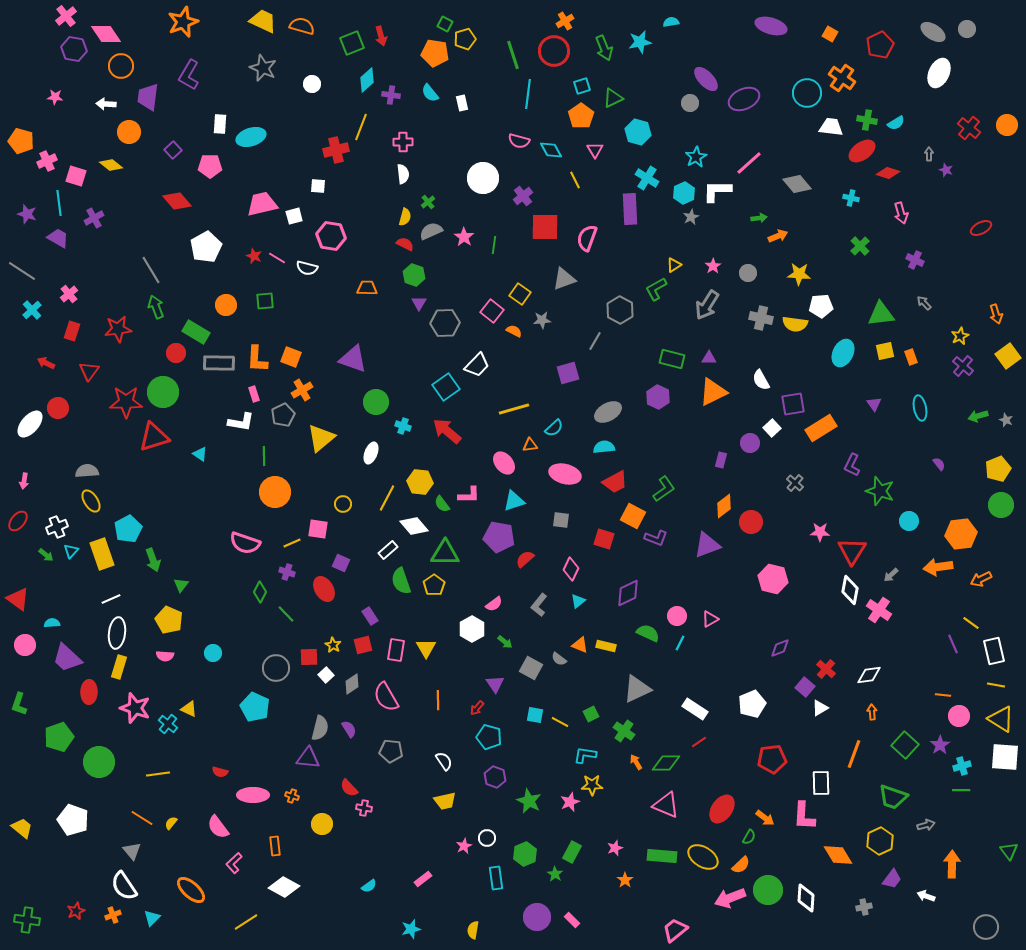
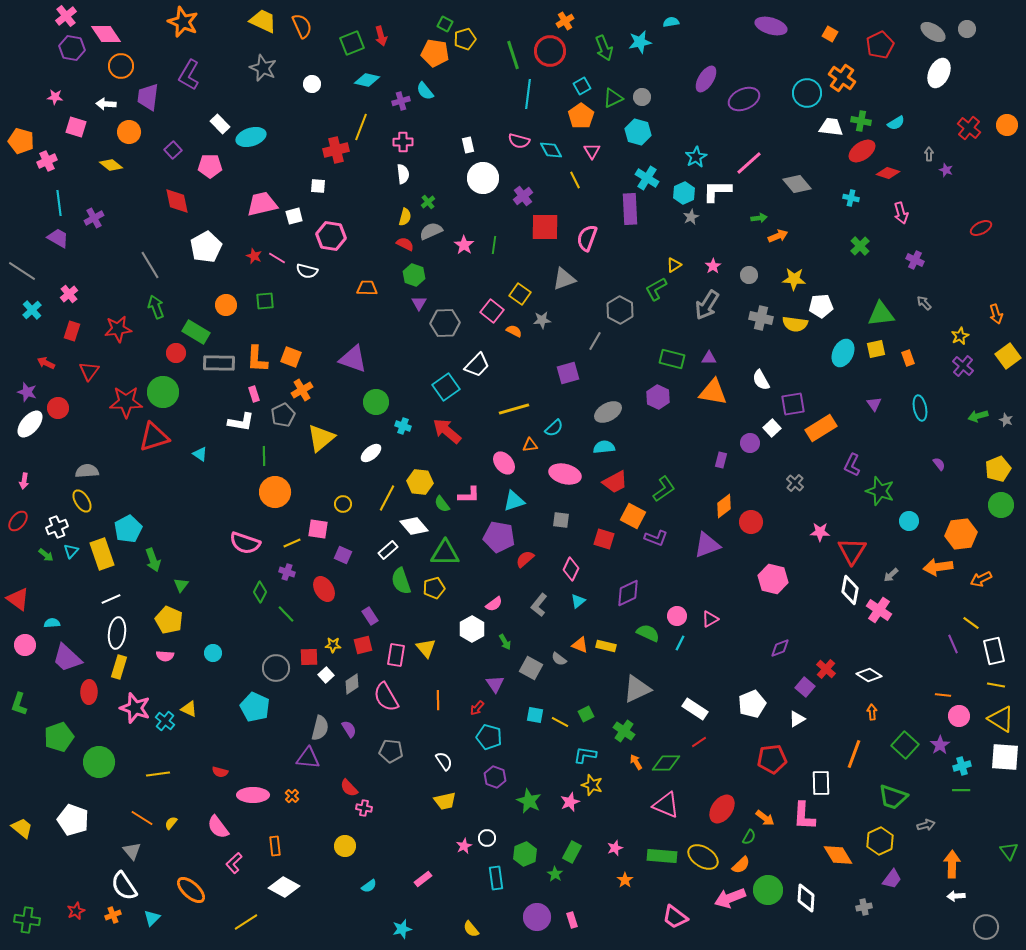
orange star at (183, 22): rotated 28 degrees counterclockwise
orange semicircle at (302, 26): rotated 50 degrees clockwise
purple hexagon at (74, 49): moved 2 px left, 1 px up
red circle at (554, 51): moved 4 px left
purple ellipse at (706, 79): rotated 76 degrees clockwise
cyan diamond at (367, 80): rotated 55 degrees clockwise
cyan square at (582, 86): rotated 12 degrees counterclockwise
cyan semicircle at (430, 93): moved 5 px left, 2 px up
purple cross at (391, 95): moved 10 px right, 6 px down; rotated 24 degrees counterclockwise
white rectangle at (462, 103): moved 6 px right, 42 px down
gray circle at (690, 103): moved 48 px left, 6 px up
green cross at (867, 120): moved 6 px left, 1 px down
white rectangle at (220, 124): rotated 48 degrees counterclockwise
pink triangle at (595, 150): moved 3 px left, 1 px down
pink square at (76, 176): moved 49 px up
red diamond at (177, 201): rotated 28 degrees clockwise
purple star at (27, 214): moved 178 px down
pink star at (464, 237): moved 8 px down
white semicircle at (307, 268): moved 3 px down
gray line at (151, 270): moved 1 px left, 5 px up
gray circle at (748, 273): moved 1 px right, 2 px down
yellow star at (799, 274): moved 5 px left, 5 px down
yellow square at (885, 351): moved 9 px left, 2 px up
orange rectangle at (911, 357): moved 3 px left, 1 px down
orange triangle at (713, 392): rotated 36 degrees clockwise
white ellipse at (371, 453): rotated 30 degrees clockwise
yellow ellipse at (91, 501): moved 9 px left
purple square at (341, 563): moved 2 px right, 8 px up
yellow pentagon at (434, 585): moved 3 px down; rotated 20 degrees clockwise
green arrow at (505, 642): rotated 21 degrees clockwise
yellow star at (333, 645): rotated 28 degrees counterclockwise
yellow triangle at (426, 648): rotated 10 degrees counterclockwise
pink rectangle at (396, 650): moved 5 px down
white diamond at (869, 675): rotated 40 degrees clockwise
white triangle at (820, 708): moved 23 px left, 11 px down
green square at (591, 714): moved 5 px left
cyan cross at (168, 724): moved 3 px left, 3 px up
yellow star at (592, 785): rotated 20 degrees clockwise
orange cross at (292, 796): rotated 24 degrees clockwise
yellow circle at (322, 824): moved 23 px right, 22 px down
white arrow at (926, 896): moved 30 px right; rotated 24 degrees counterclockwise
pink rectangle at (572, 920): rotated 28 degrees clockwise
cyan star at (411, 929): moved 9 px left
yellow semicircle at (473, 930): moved 2 px left, 1 px up; rotated 48 degrees counterclockwise
pink trapezoid at (675, 930): moved 13 px up; rotated 104 degrees counterclockwise
